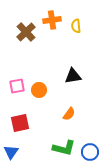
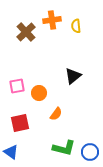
black triangle: rotated 30 degrees counterclockwise
orange circle: moved 3 px down
orange semicircle: moved 13 px left
blue triangle: rotated 28 degrees counterclockwise
